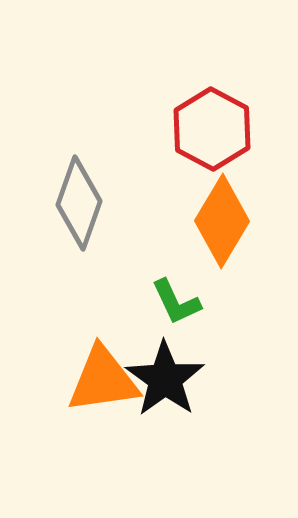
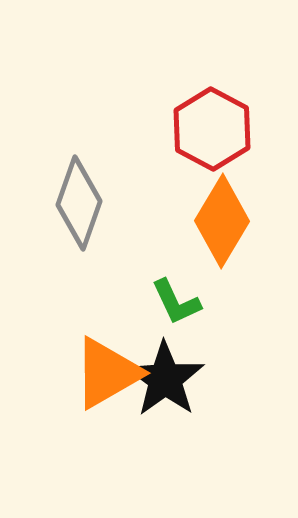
orange triangle: moved 4 px right, 7 px up; rotated 22 degrees counterclockwise
